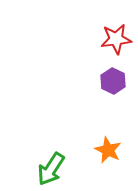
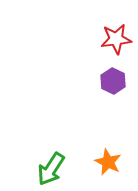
orange star: moved 12 px down
